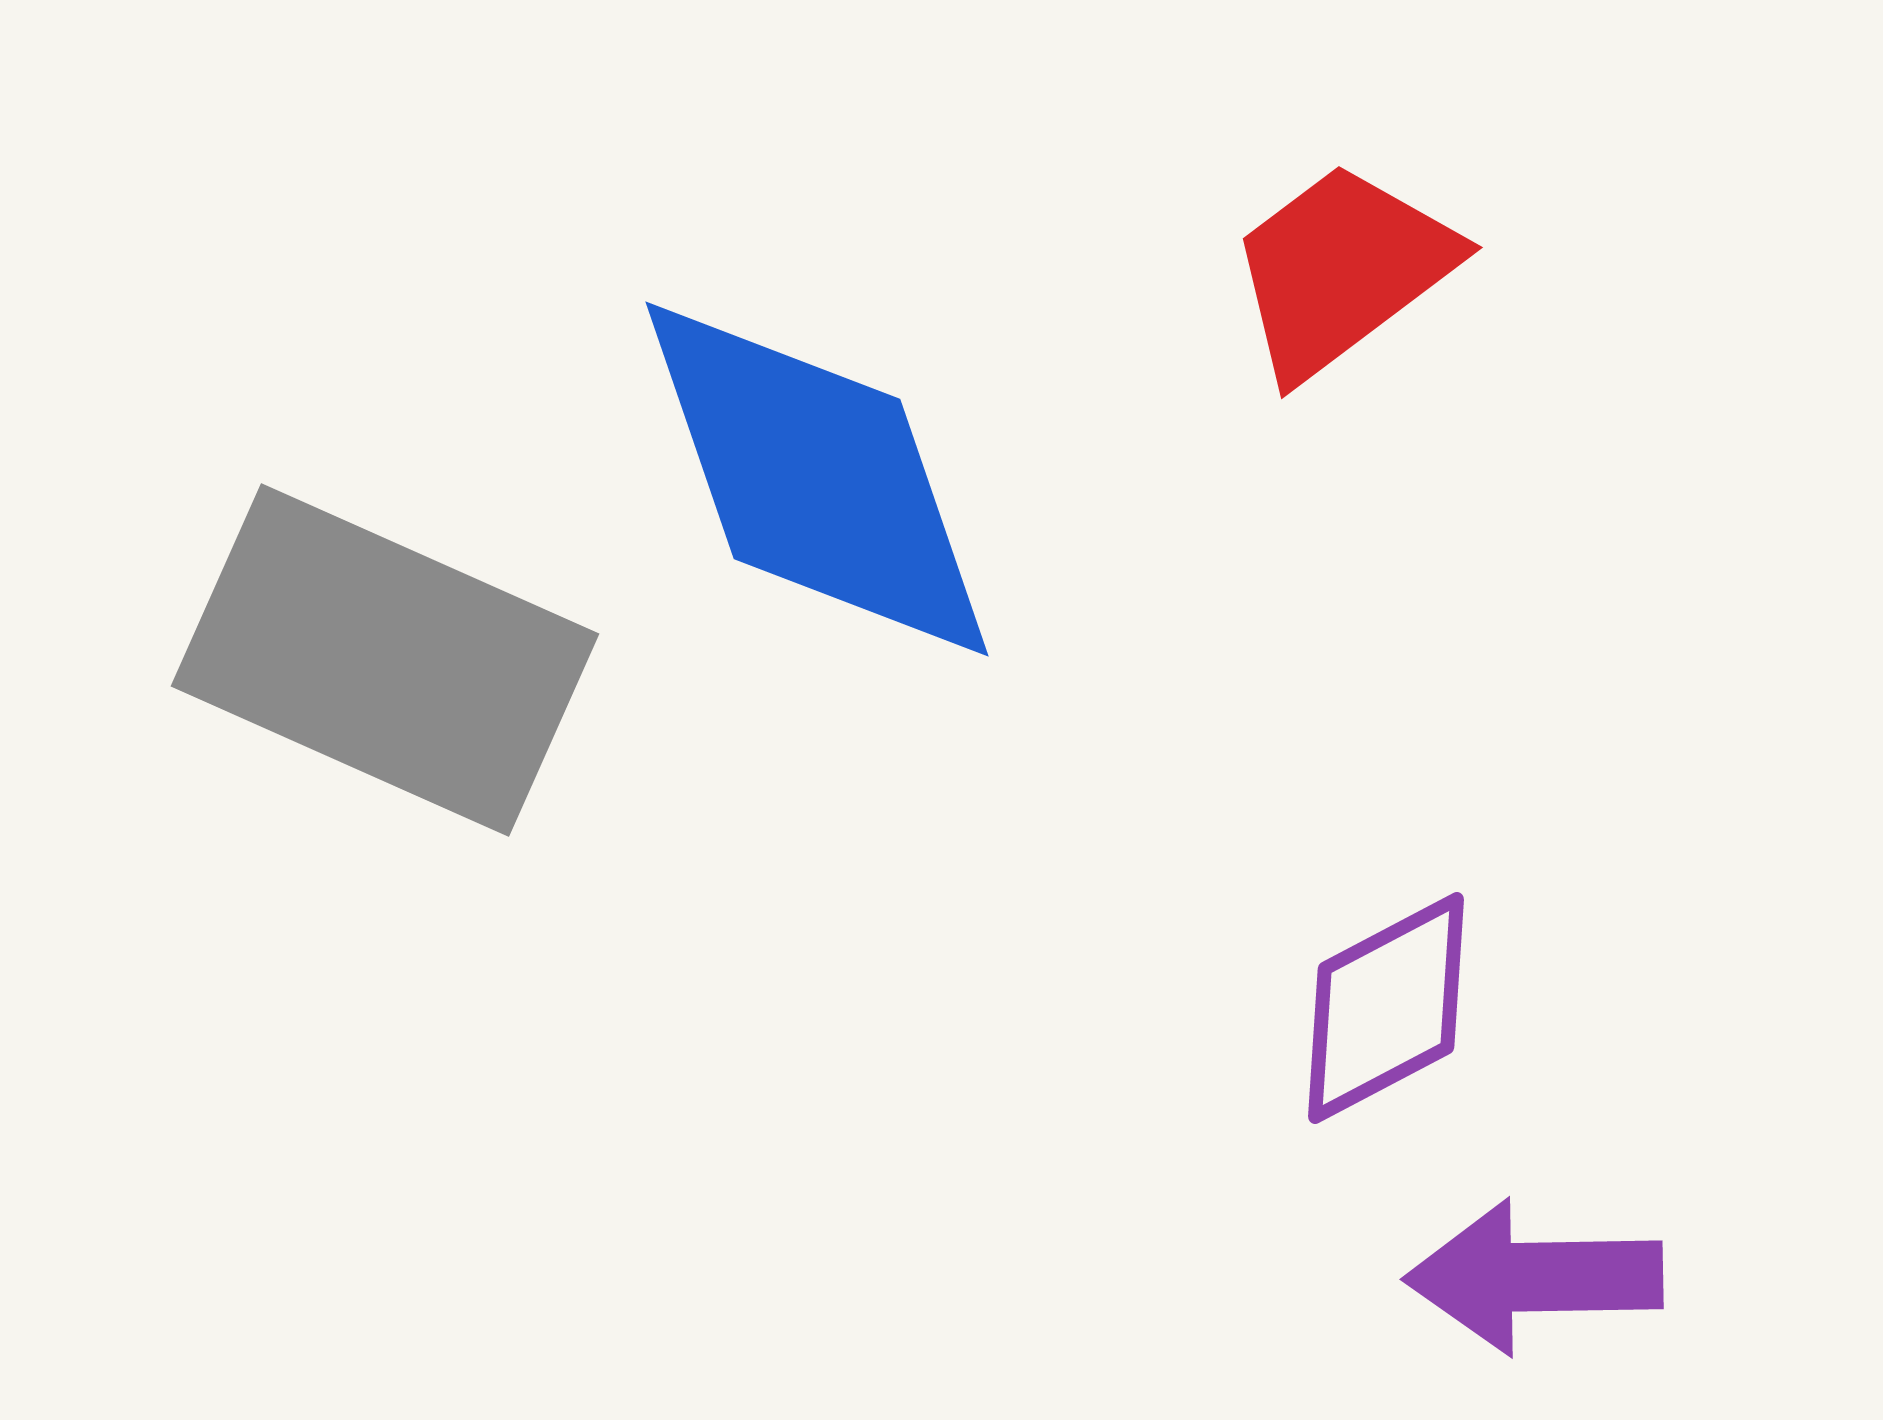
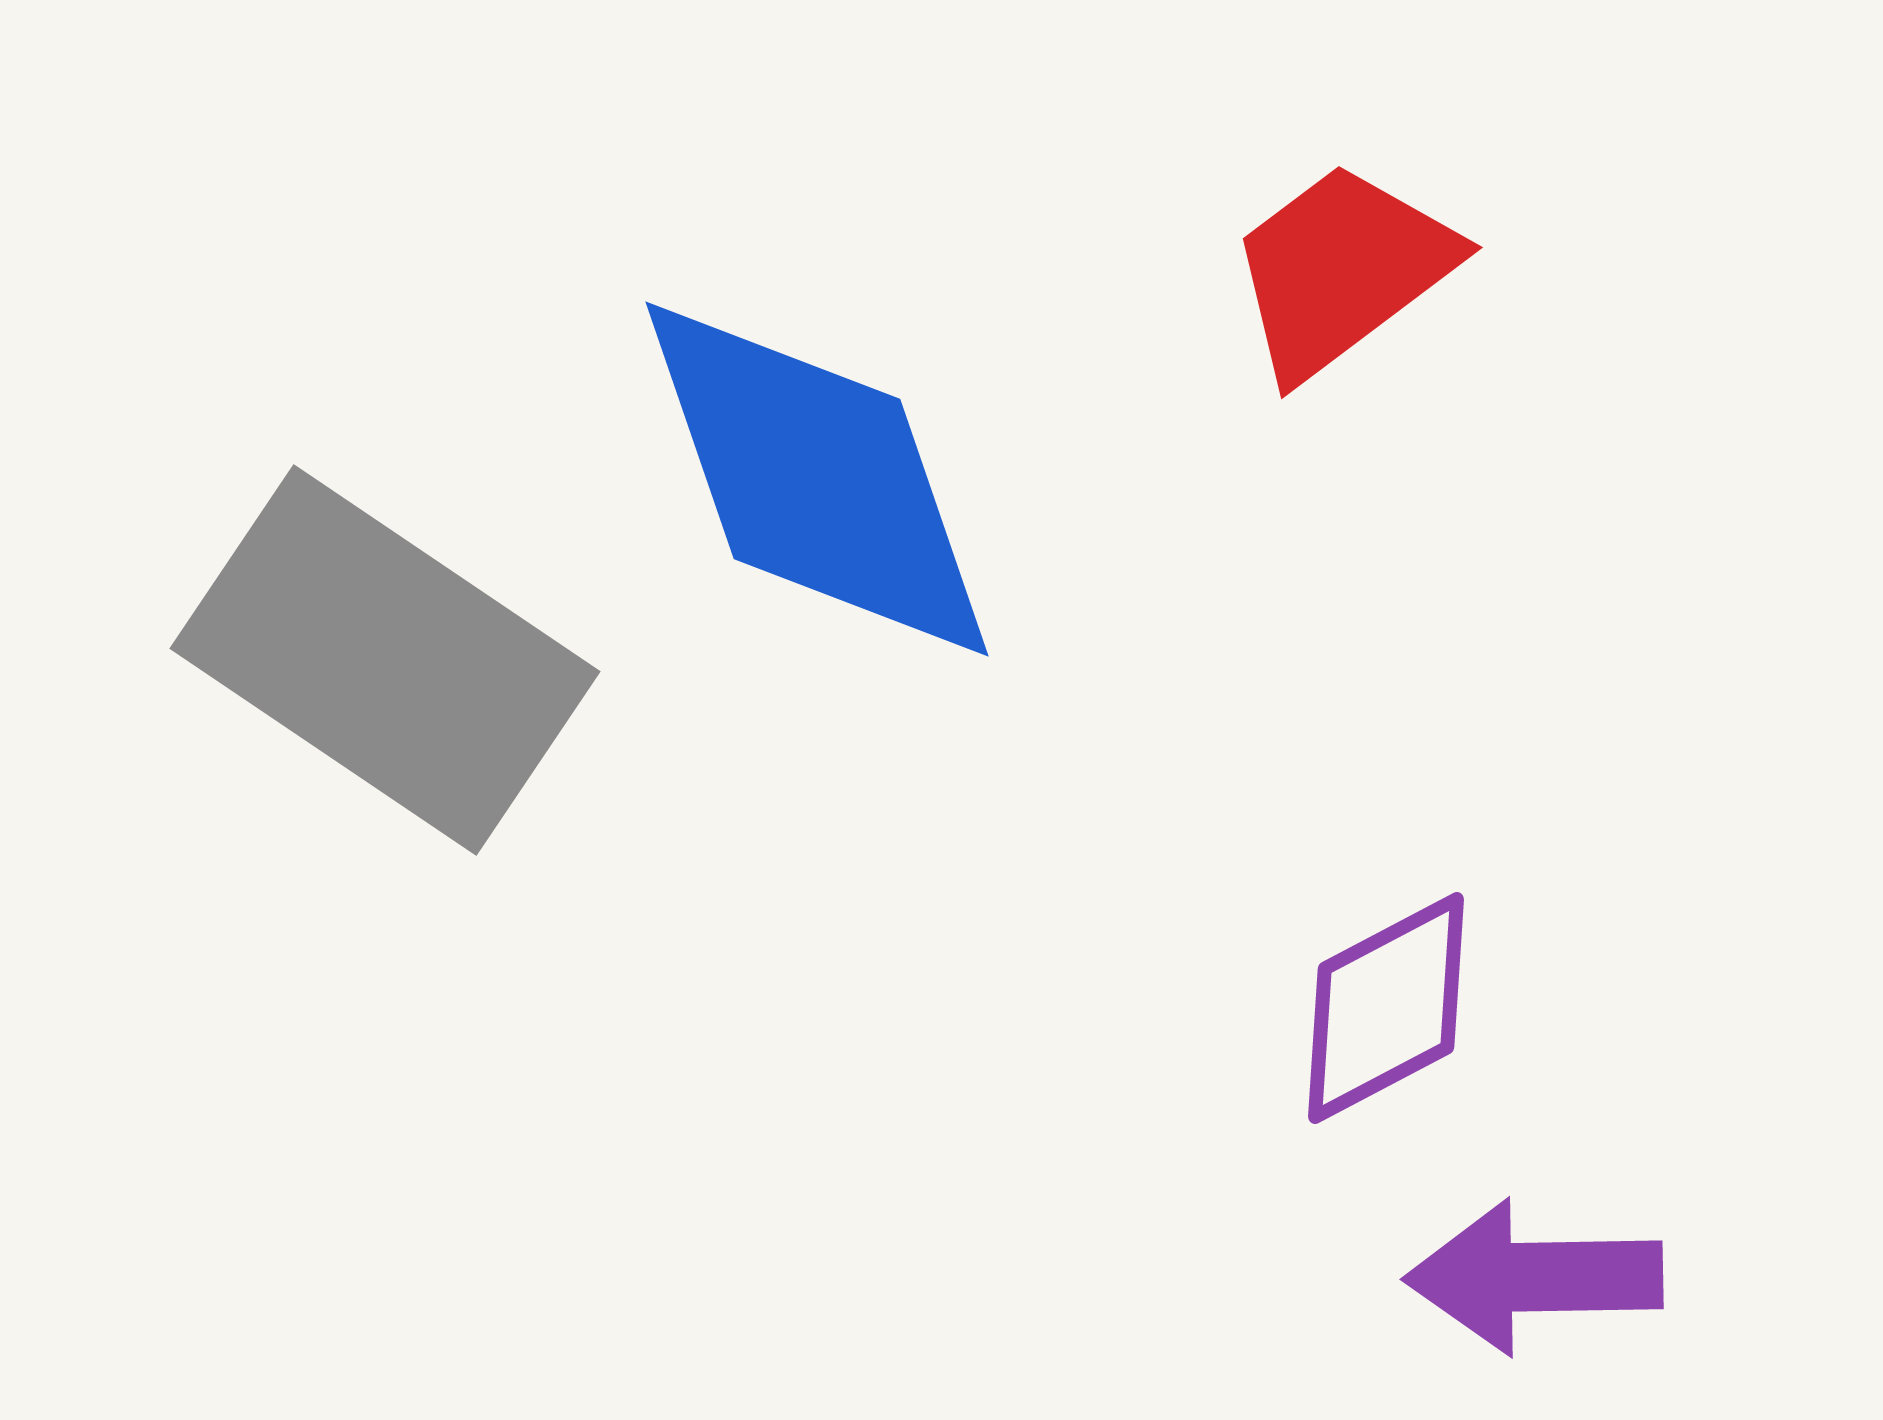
gray rectangle: rotated 10 degrees clockwise
